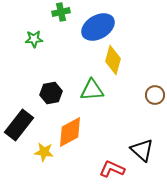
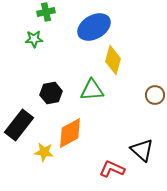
green cross: moved 15 px left
blue ellipse: moved 4 px left
orange diamond: moved 1 px down
